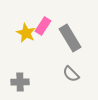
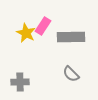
gray rectangle: moved 1 px right, 1 px up; rotated 60 degrees counterclockwise
